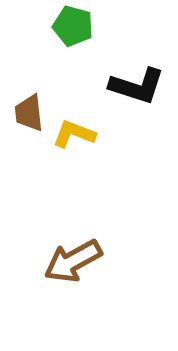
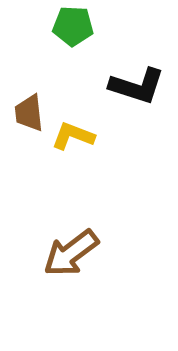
green pentagon: rotated 12 degrees counterclockwise
yellow L-shape: moved 1 px left, 2 px down
brown arrow: moved 2 px left, 8 px up; rotated 8 degrees counterclockwise
